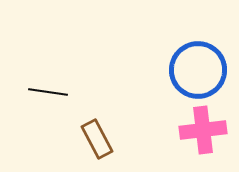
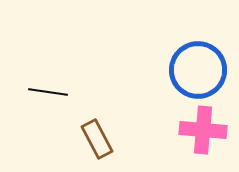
pink cross: rotated 12 degrees clockwise
